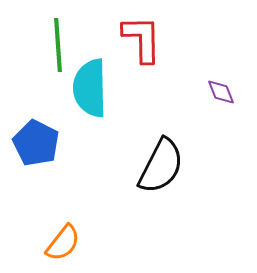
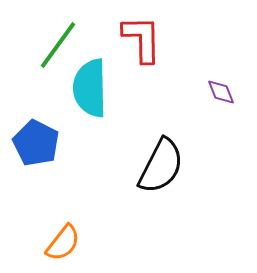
green line: rotated 40 degrees clockwise
